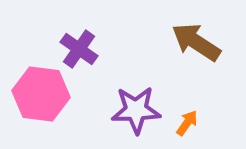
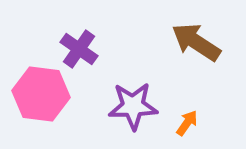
purple star: moved 3 px left, 4 px up
